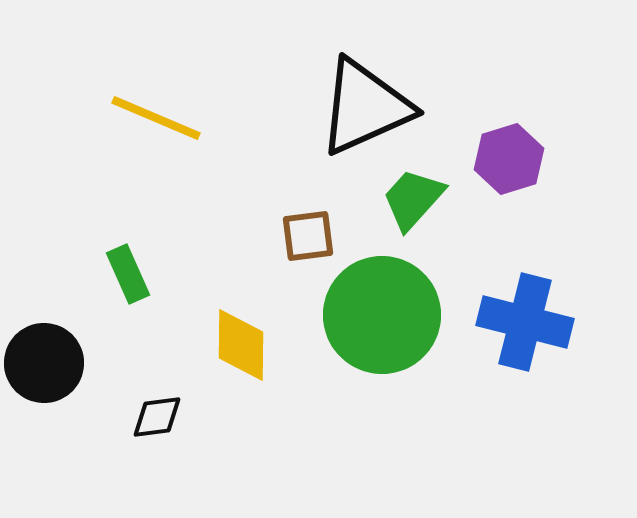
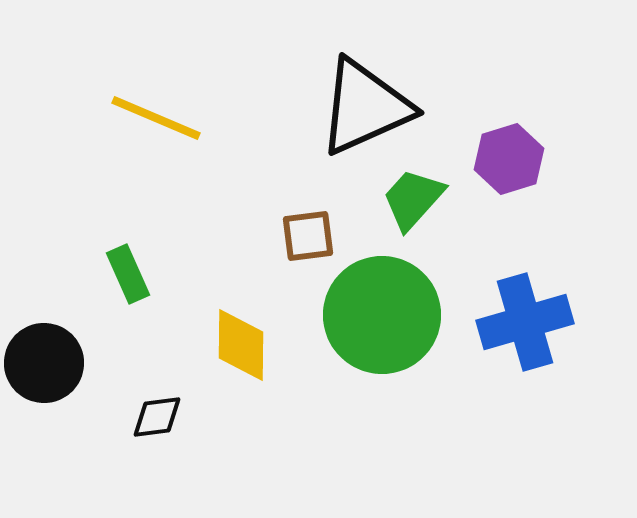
blue cross: rotated 30 degrees counterclockwise
